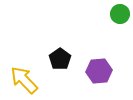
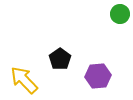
purple hexagon: moved 1 px left, 5 px down
